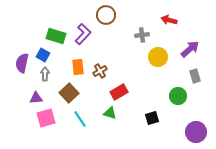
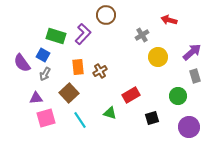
gray cross: rotated 24 degrees counterclockwise
purple arrow: moved 2 px right, 3 px down
purple semicircle: rotated 48 degrees counterclockwise
gray arrow: rotated 152 degrees counterclockwise
red rectangle: moved 12 px right, 3 px down
cyan line: moved 1 px down
purple circle: moved 7 px left, 5 px up
